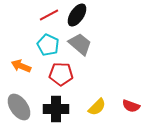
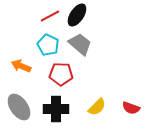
red line: moved 1 px right, 1 px down
red semicircle: moved 2 px down
